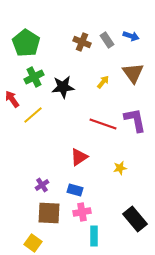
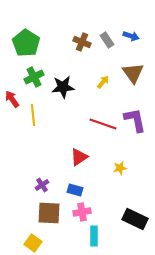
yellow line: rotated 55 degrees counterclockwise
black rectangle: rotated 25 degrees counterclockwise
